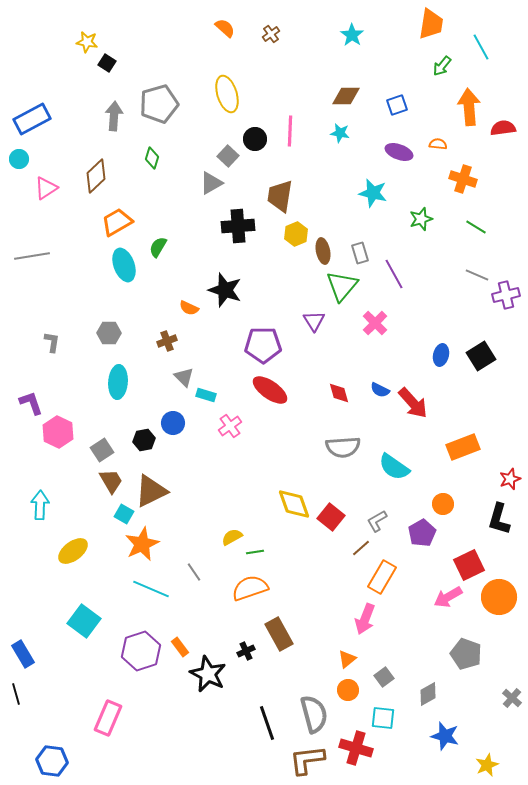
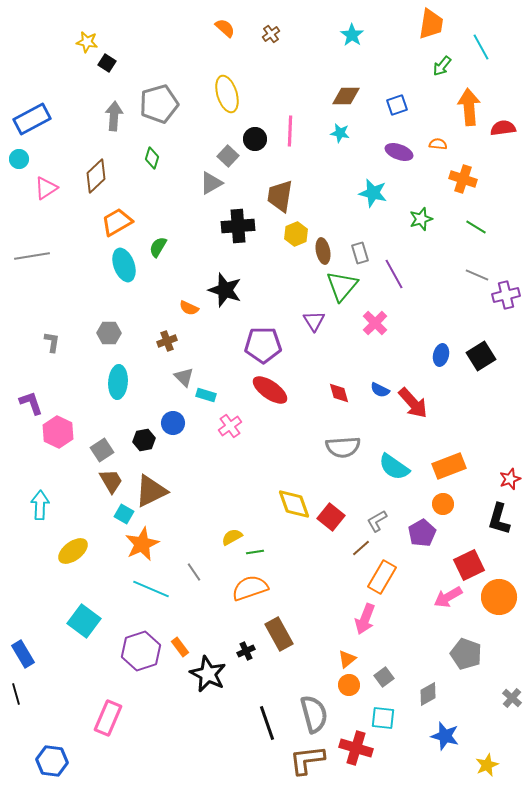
orange rectangle at (463, 447): moved 14 px left, 19 px down
orange circle at (348, 690): moved 1 px right, 5 px up
